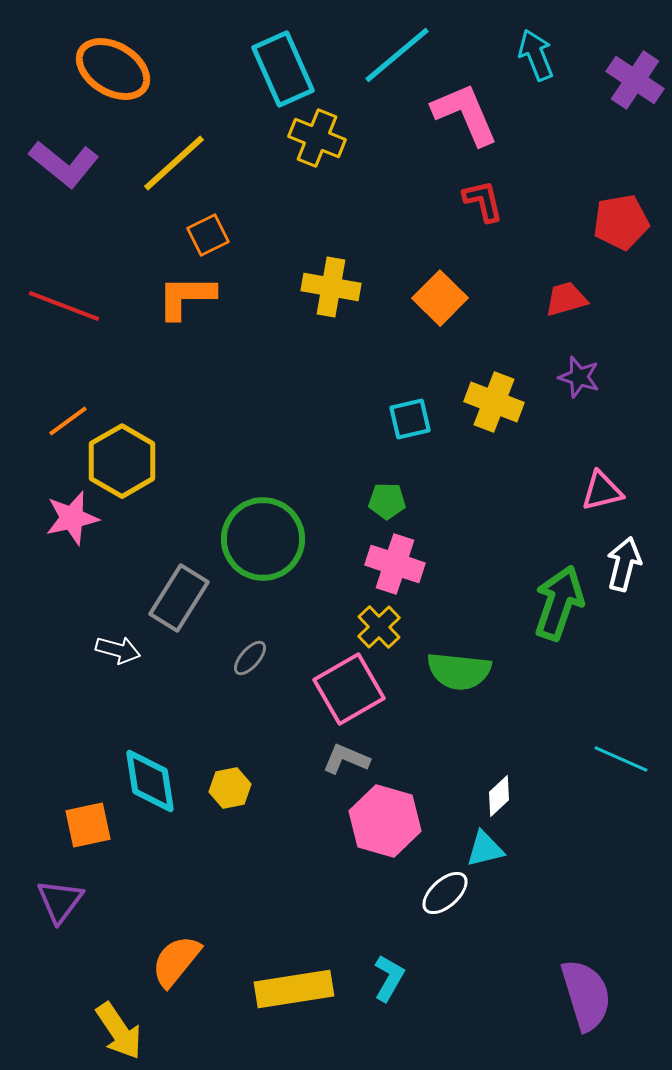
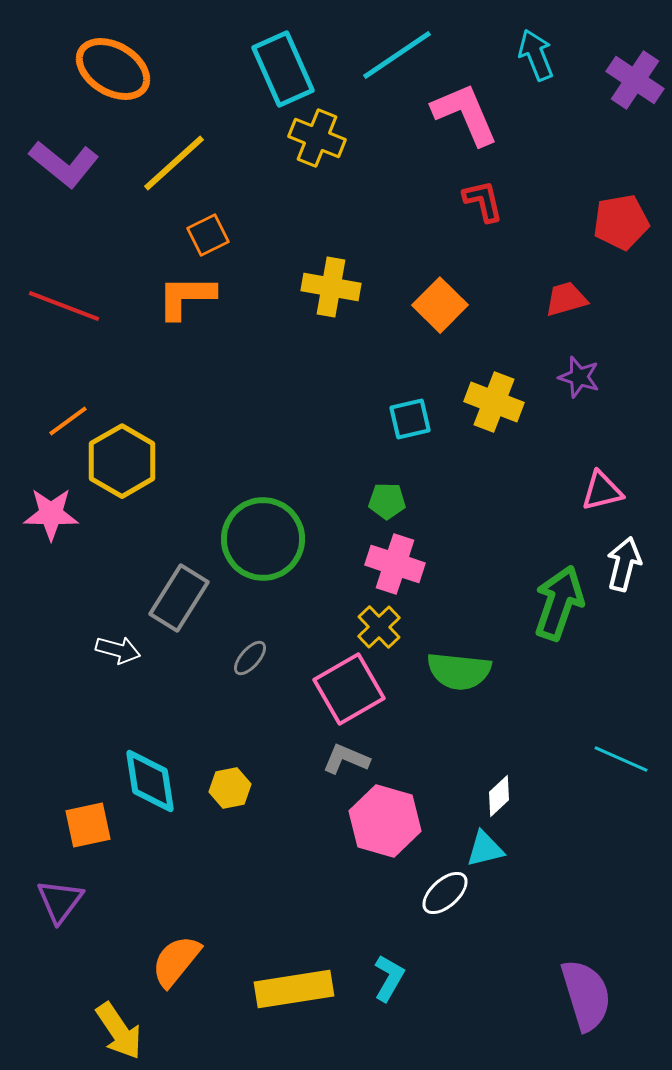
cyan line at (397, 55): rotated 6 degrees clockwise
orange square at (440, 298): moved 7 px down
pink star at (72, 518): moved 21 px left, 4 px up; rotated 14 degrees clockwise
